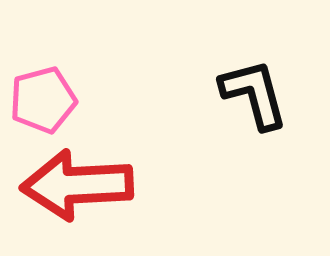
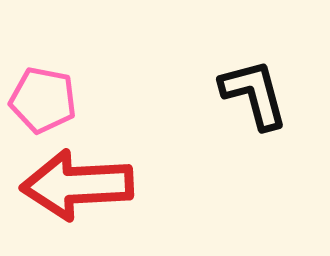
pink pentagon: rotated 26 degrees clockwise
